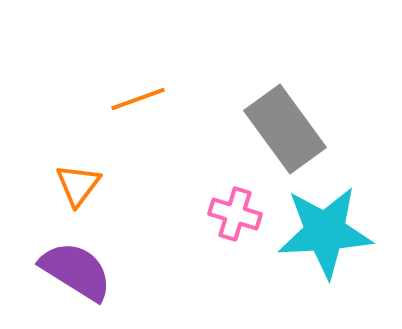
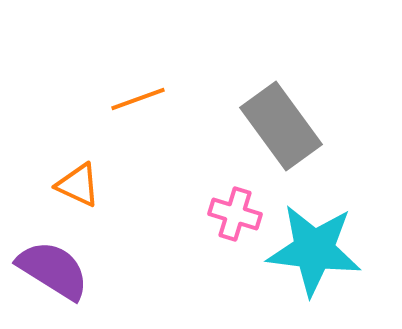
gray rectangle: moved 4 px left, 3 px up
orange triangle: rotated 42 degrees counterclockwise
cyan star: moved 11 px left, 18 px down; rotated 10 degrees clockwise
purple semicircle: moved 23 px left, 1 px up
